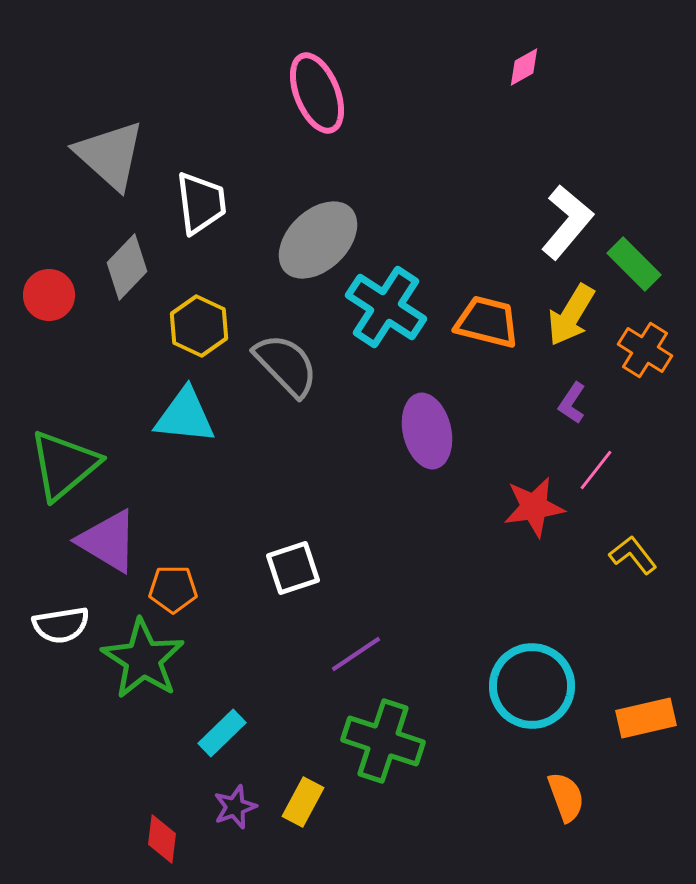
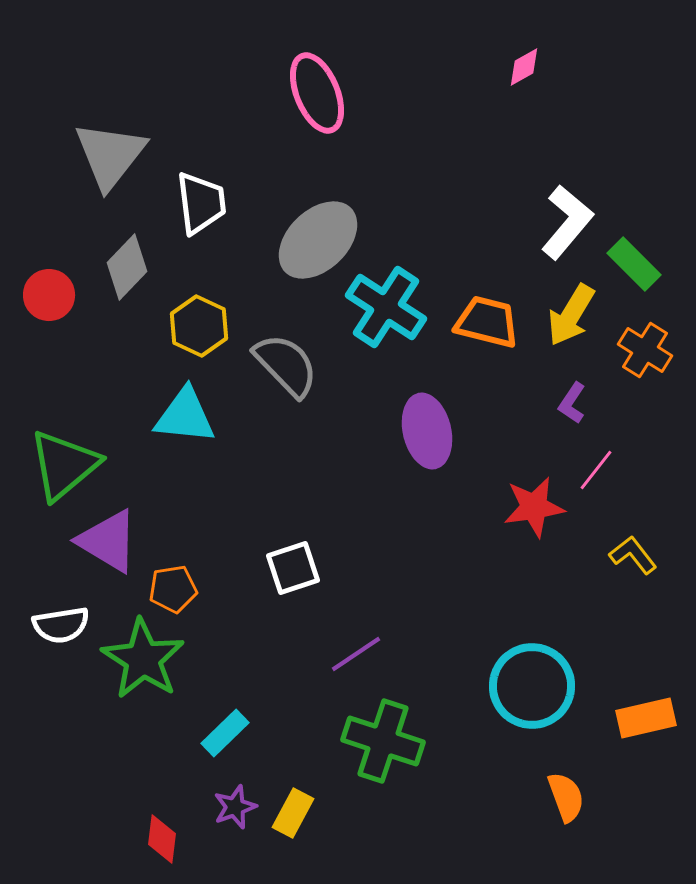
gray triangle: rotated 26 degrees clockwise
orange pentagon: rotated 9 degrees counterclockwise
cyan rectangle: moved 3 px right
yellow rectangle: moved 10 px left, 11 px down
